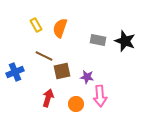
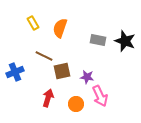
yellow rectangle: moved 3 px left, 2 px up
pink arrow: rotated 20 degrees counterclockwise
